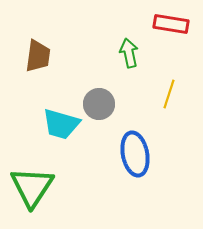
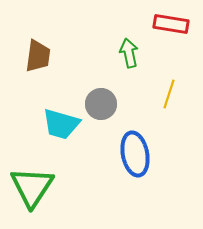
gray circle: moved 2 px right
